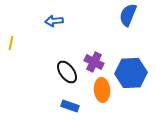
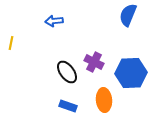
orange ellipse: moved 2 px right, 10 px down
blue rectangle: moved 2 px left
